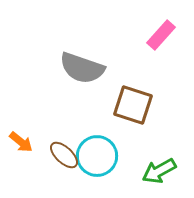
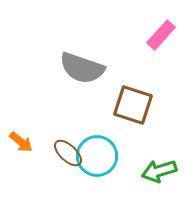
brown ellipse: moved 4 px right, 2 px up
green arrow: rotated 12 degrees clockwise
